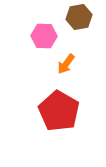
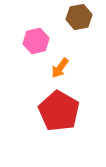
pink hexagon: moved 8 px left, 5 px down; rotated 15 degrees counterclockwise
orange arrow: moved 6 px left, 4 px down
